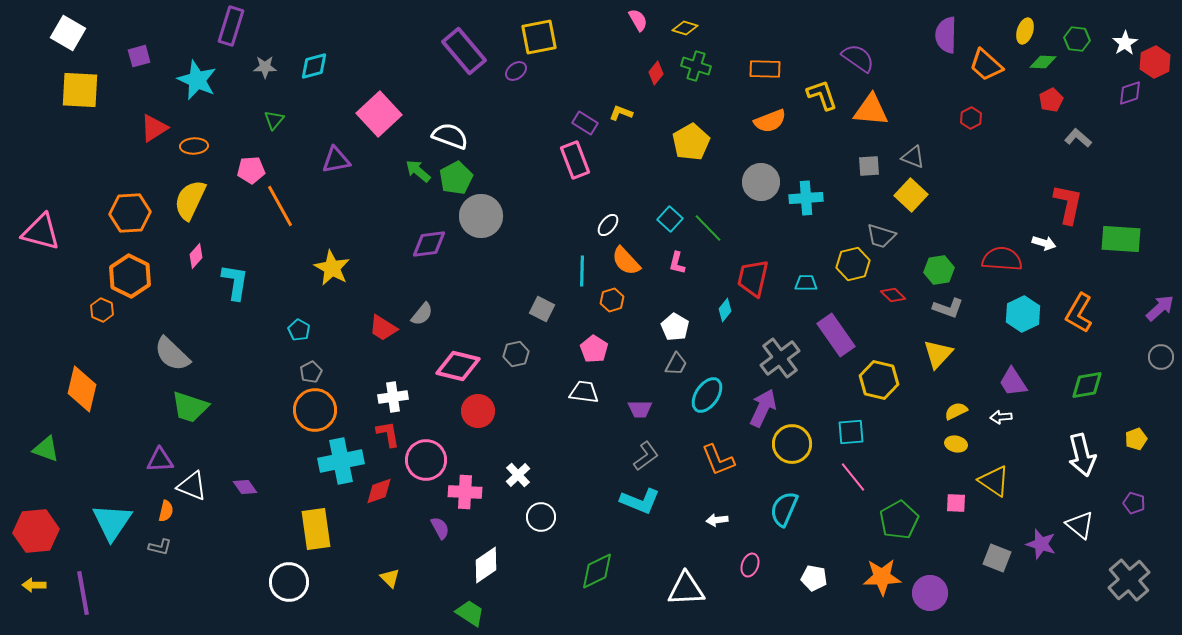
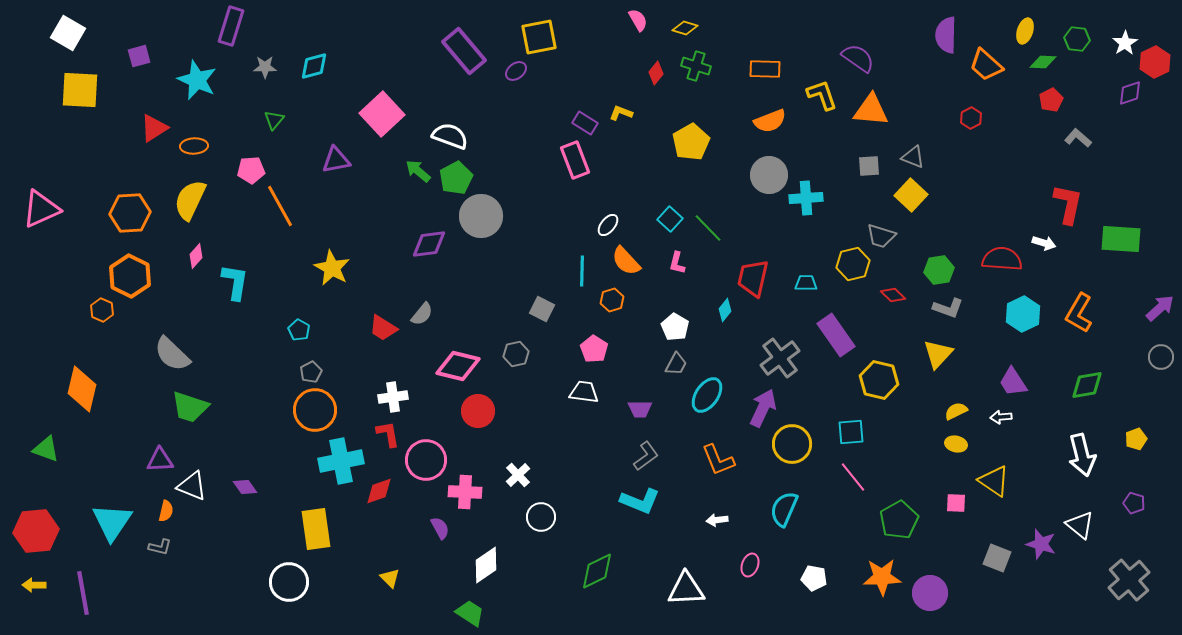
pink square at (379, 114): moved 3 px right
gray circle at (761, 182): moved 8 px right, 7 px up
pink triangle at (41, 232): moved 23 px up; rotated 39 degrees counterclockwise
